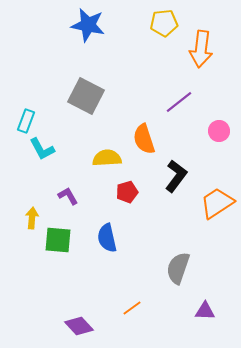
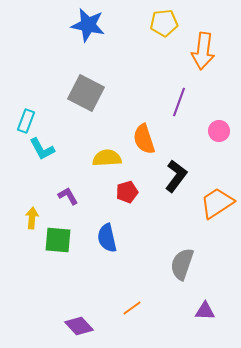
orange arrow: moved 2 px right, 2 px down
gray square: moved 3 px up
purple line: rotated 32 degrees counterclockwise
gray semicircle: moved 4 px right, 4 px up
